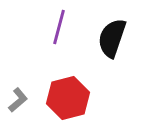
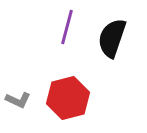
purple line: moved 8 px right
gray L-shape: rotated 65 degrees clockwise
